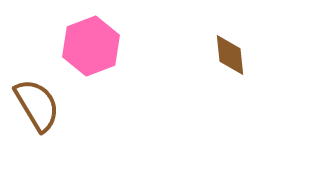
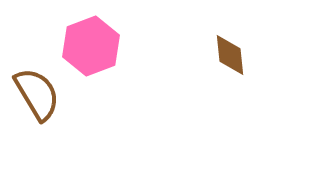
brown semicircle: moved 11 px up
